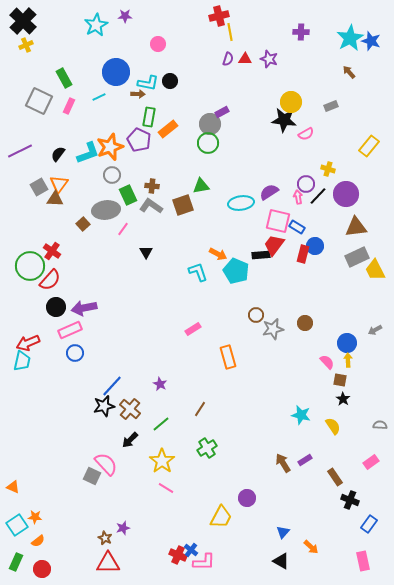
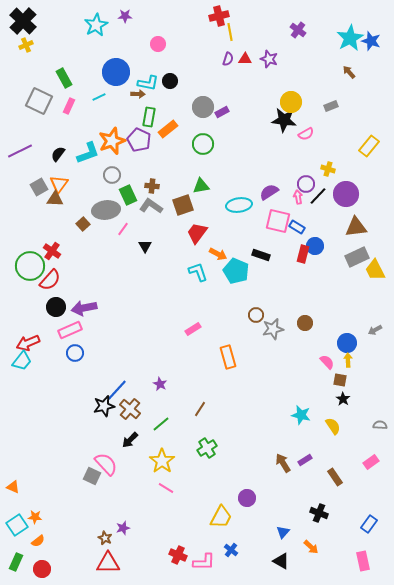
purple cross at (301, 32): moved 3 px left, 2 px up; rotated 35 degrees clockwise
gray circle at (210, 124): moved 7 px left, 17 px up
green circle at (208, 143): moved 5 px left, 1 px down
orange star at (110, 147): moved 2 px right, 6 px up
cyan ellipse at (241, 203): moved 2 px left, 2 px down
red trapezoid at (274, 245): moved 77 px left, 12 px up
black triangle at (146, 252): moved 1 px left, 6 px up
black rectangle at (261, 255): rotated 24 degrees clockwise
cyan trapezoid at (22, 361): rotated 25 degrees clockwise
blue line at (112, 386): moved 5 px right, 4 px down
black cross at (350, 500): moved 31 px left, 13 px down
blue cross at (191, 550): moved 40 px right
